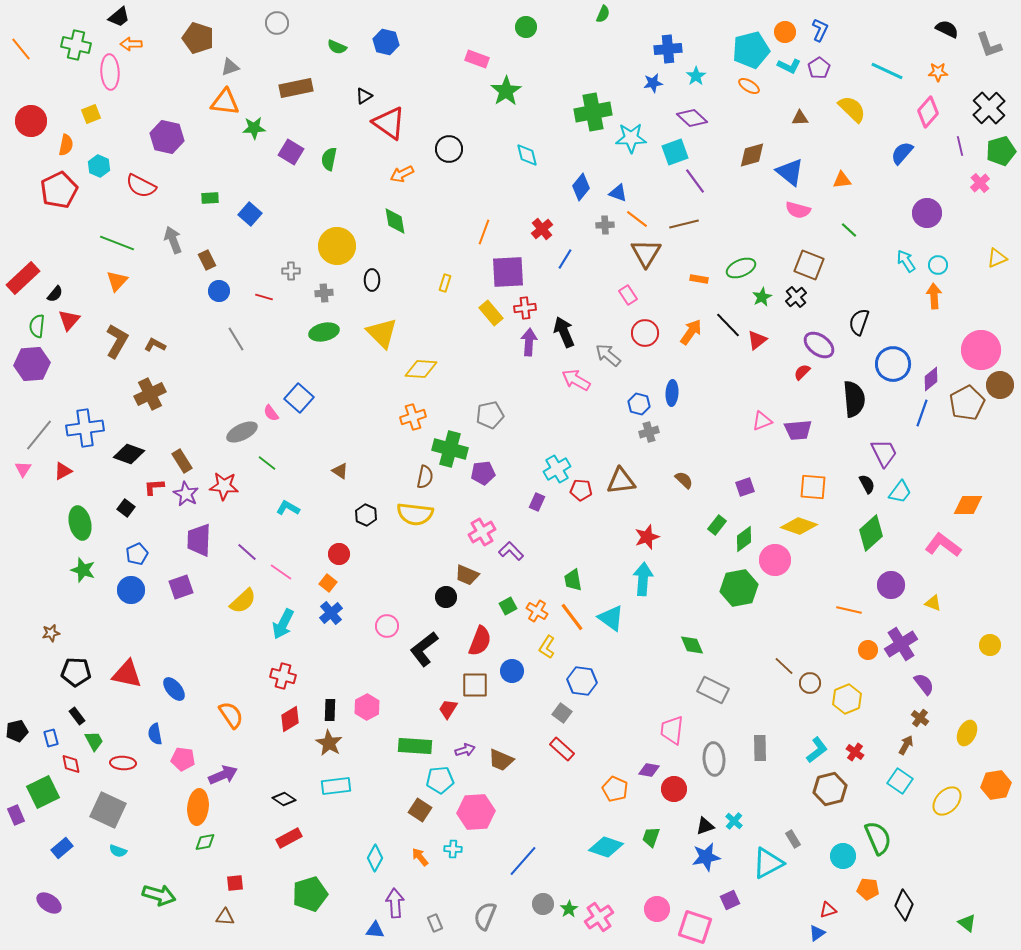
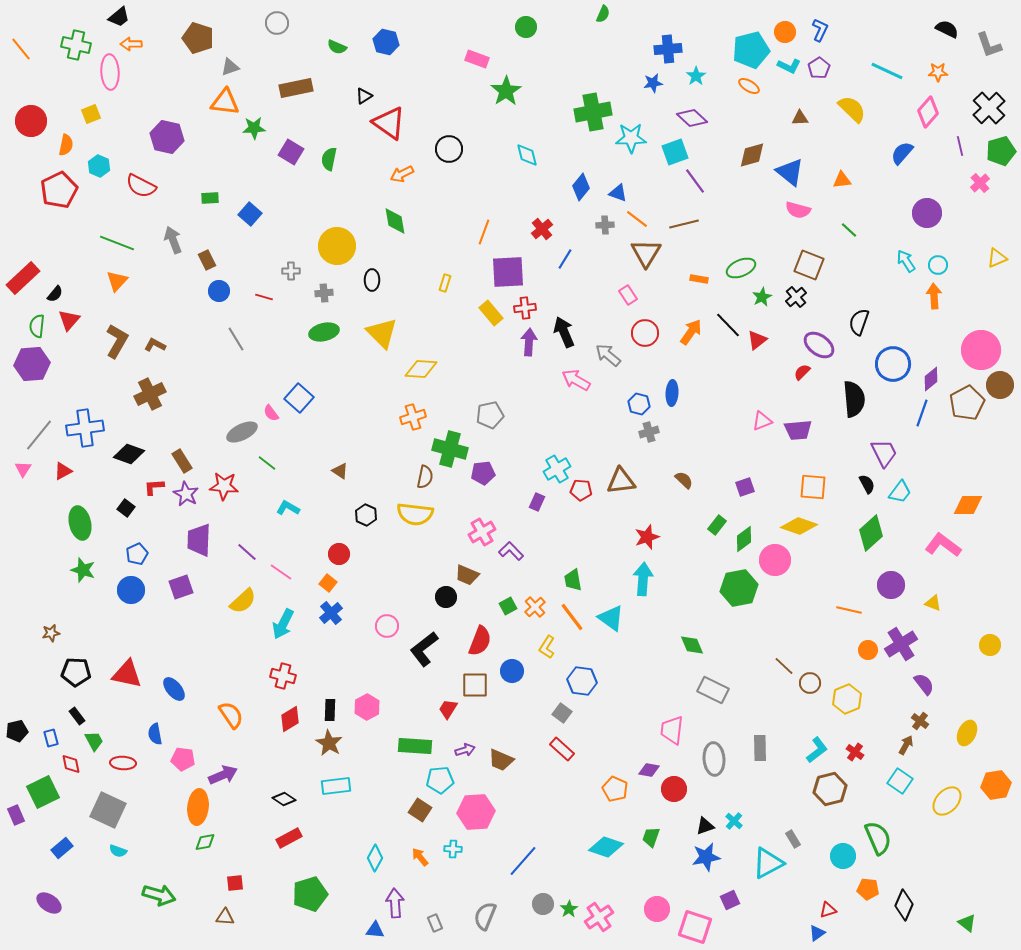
orange cross at (537, 611): moved 2 px left, 4 px up; rotated 15 degrees clockwise
brown cross at (920, 718): moved 3 px down
